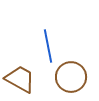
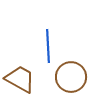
blue line: rotated 8 degrees clockwise
